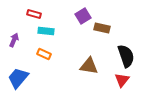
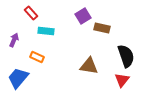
red rectangle: moved 3 px left, 1 px up; rotated 32 degrees clockwise
orange rectangle: moved 7 px left, 3 px down
